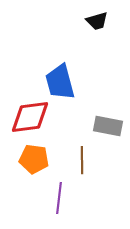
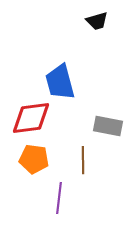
red diamond: moved 1 px right, 1 px down
brown line: moved 1 px right
